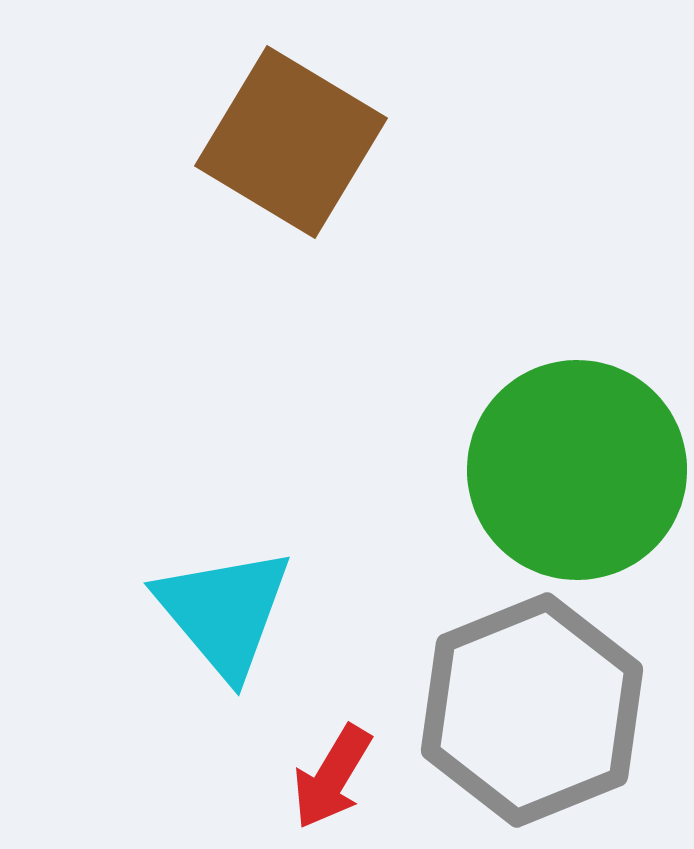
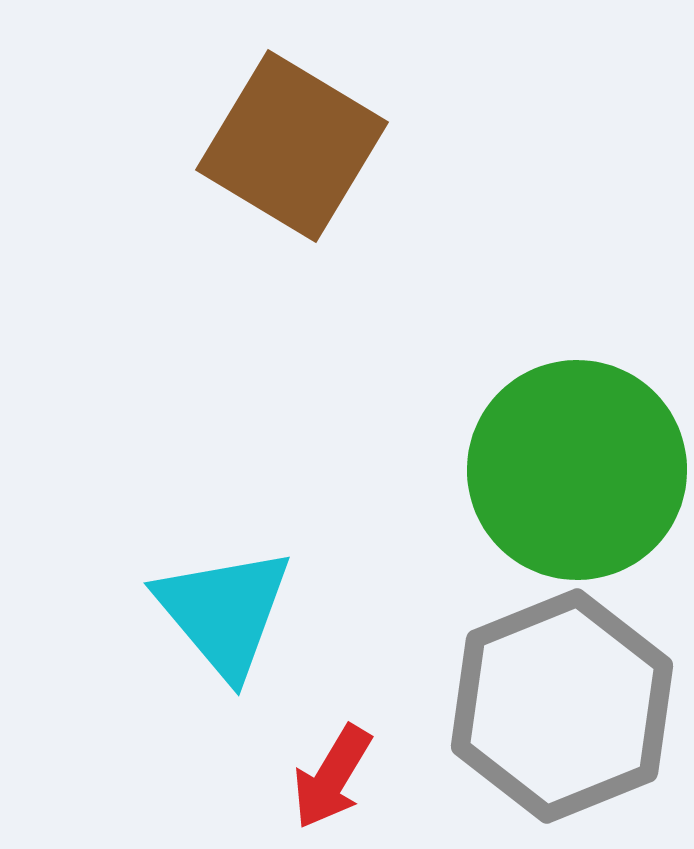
brown square: moved 1 px right, 4 px down
gray hexagon: moved 30 px right, 4 px up
